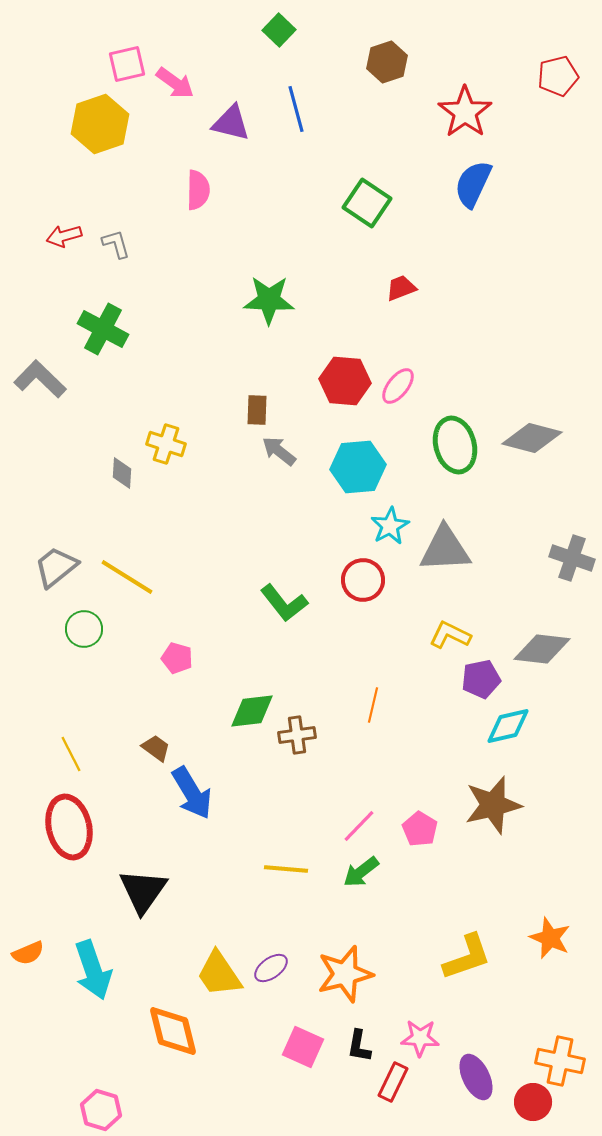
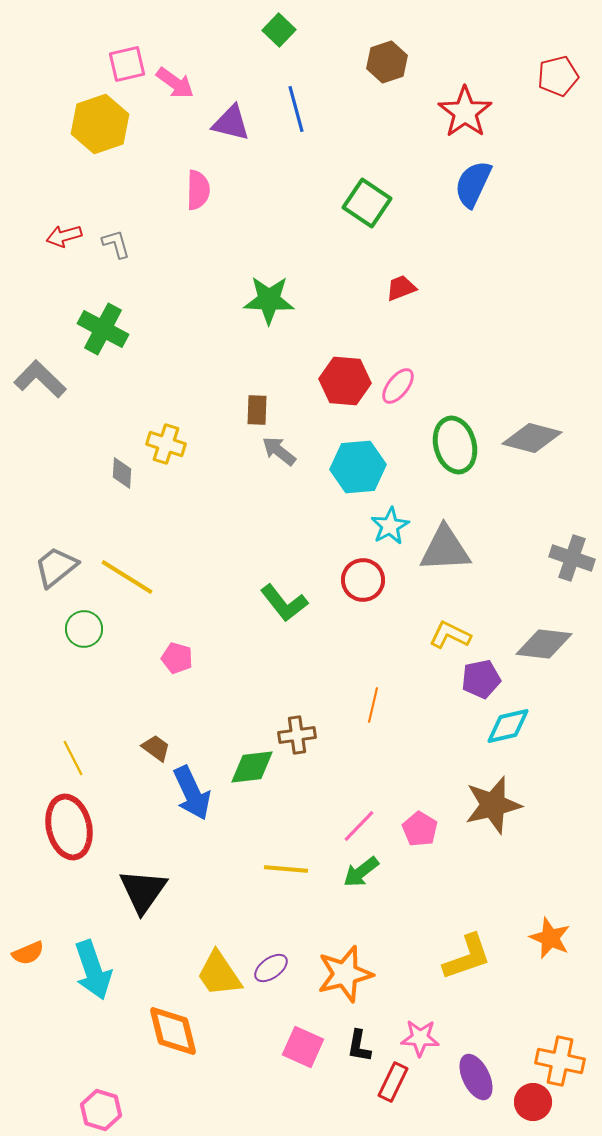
gray diamond at (542, 649): moved 2 px right, 5 px up
green diamond at (252, 711): moved 56 px down
yellow line at (71, 754): moved 2 px right, 4 px down
blue arrow at (192, 793): rotated 6 degrees clockwise
